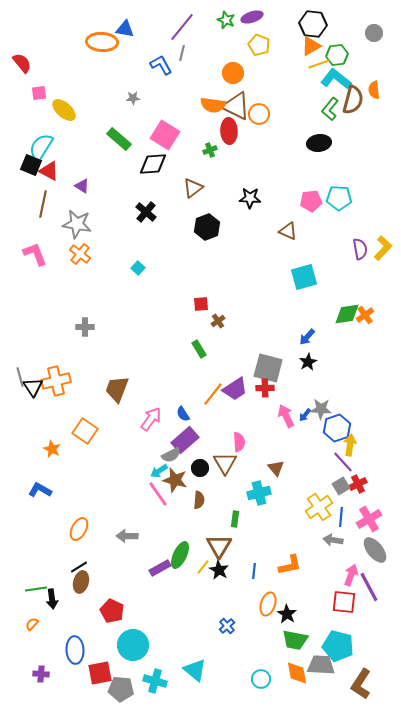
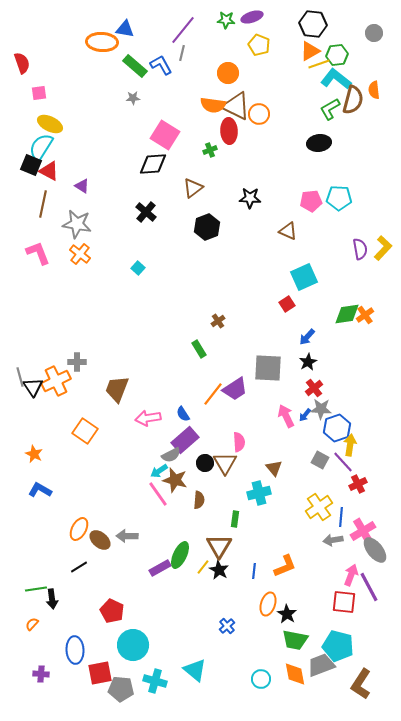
green star at (226, 20): rotated 18 degrees counterclockwise
purple line at (182, 27): moved 1 px right, 3 px down
orange triangle at (311, 46): moved 1 px left, 5 px down
red semicircle at (22, 63): rotated 20 degrees clockwise
orange circle at (233, 73): moved 5 px left
green L-shape at (330, 109): rotated 20 degrees clockwise
yellow ellipse at (64, 110): moved 14 px left, 14 px down; rotated 15 degrees counterclockwise
green rectangle at (119, 139): moved 16 px right, 73 px up
pink L-shape at (35, 254): moved 3 px right, 1 px up
cyan square at (304, 277): rotated 8 degrees counterclockwise
red square at (201, 304): moved 86 px right; rotated 28 degrees counterclockwise
gray cross at (85, 327): moved 8 px left, 35 px down
gray square at (268, 368): rotated 12 degrees counterclockwise
orange cross at (56, 381): rotated 12 degrees counterclockwise
red cross at (265, 388): moved 49 px right; rotated 36 degrees counterclockwise
pink arrow at (151, 419): moved 3 px left, 1 px up; rotated 135 degrees counterclockwise
orange star at (52, 449): moved 18 px left, 5 px down
black circle at (200, 468): moved 5 px right, 5 px up
brown triangle at (276, 468): moved 2 px left
gray square at (341, 486): moved 21 px left, 26 px up; rotated 30 degrees counterclockwise
pink cross at (369, 519): moved 6 px left, 12 px down
gray arrow at (333, 540): rotated 18 degrees counterclockwise
orange L-shape at (290, 565): moved 5 px left, 1 px down; rotated 10 degrees counterclockwise
brown ellipse at (81, 582): moved 19 px right, 42 px up; rotated 65 degrees counterclockwise
gray trapezoid at (321, 665): rotated 24 degrees counterclockwise
orange diamond at (297, 673): moved 2 px left, 1 px down
